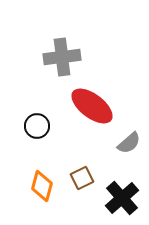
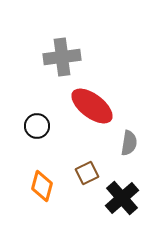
gray semicircle: rotated 40 degrees counterclockwise
brown square: moved 5 px right, 5 px up
